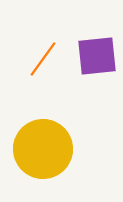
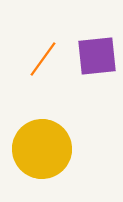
yellow circle: moved 1 px left
